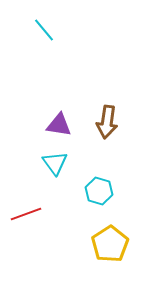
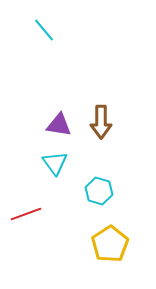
brown arrow: moved 6 px left; rotated 8 degrees counterclockwise
